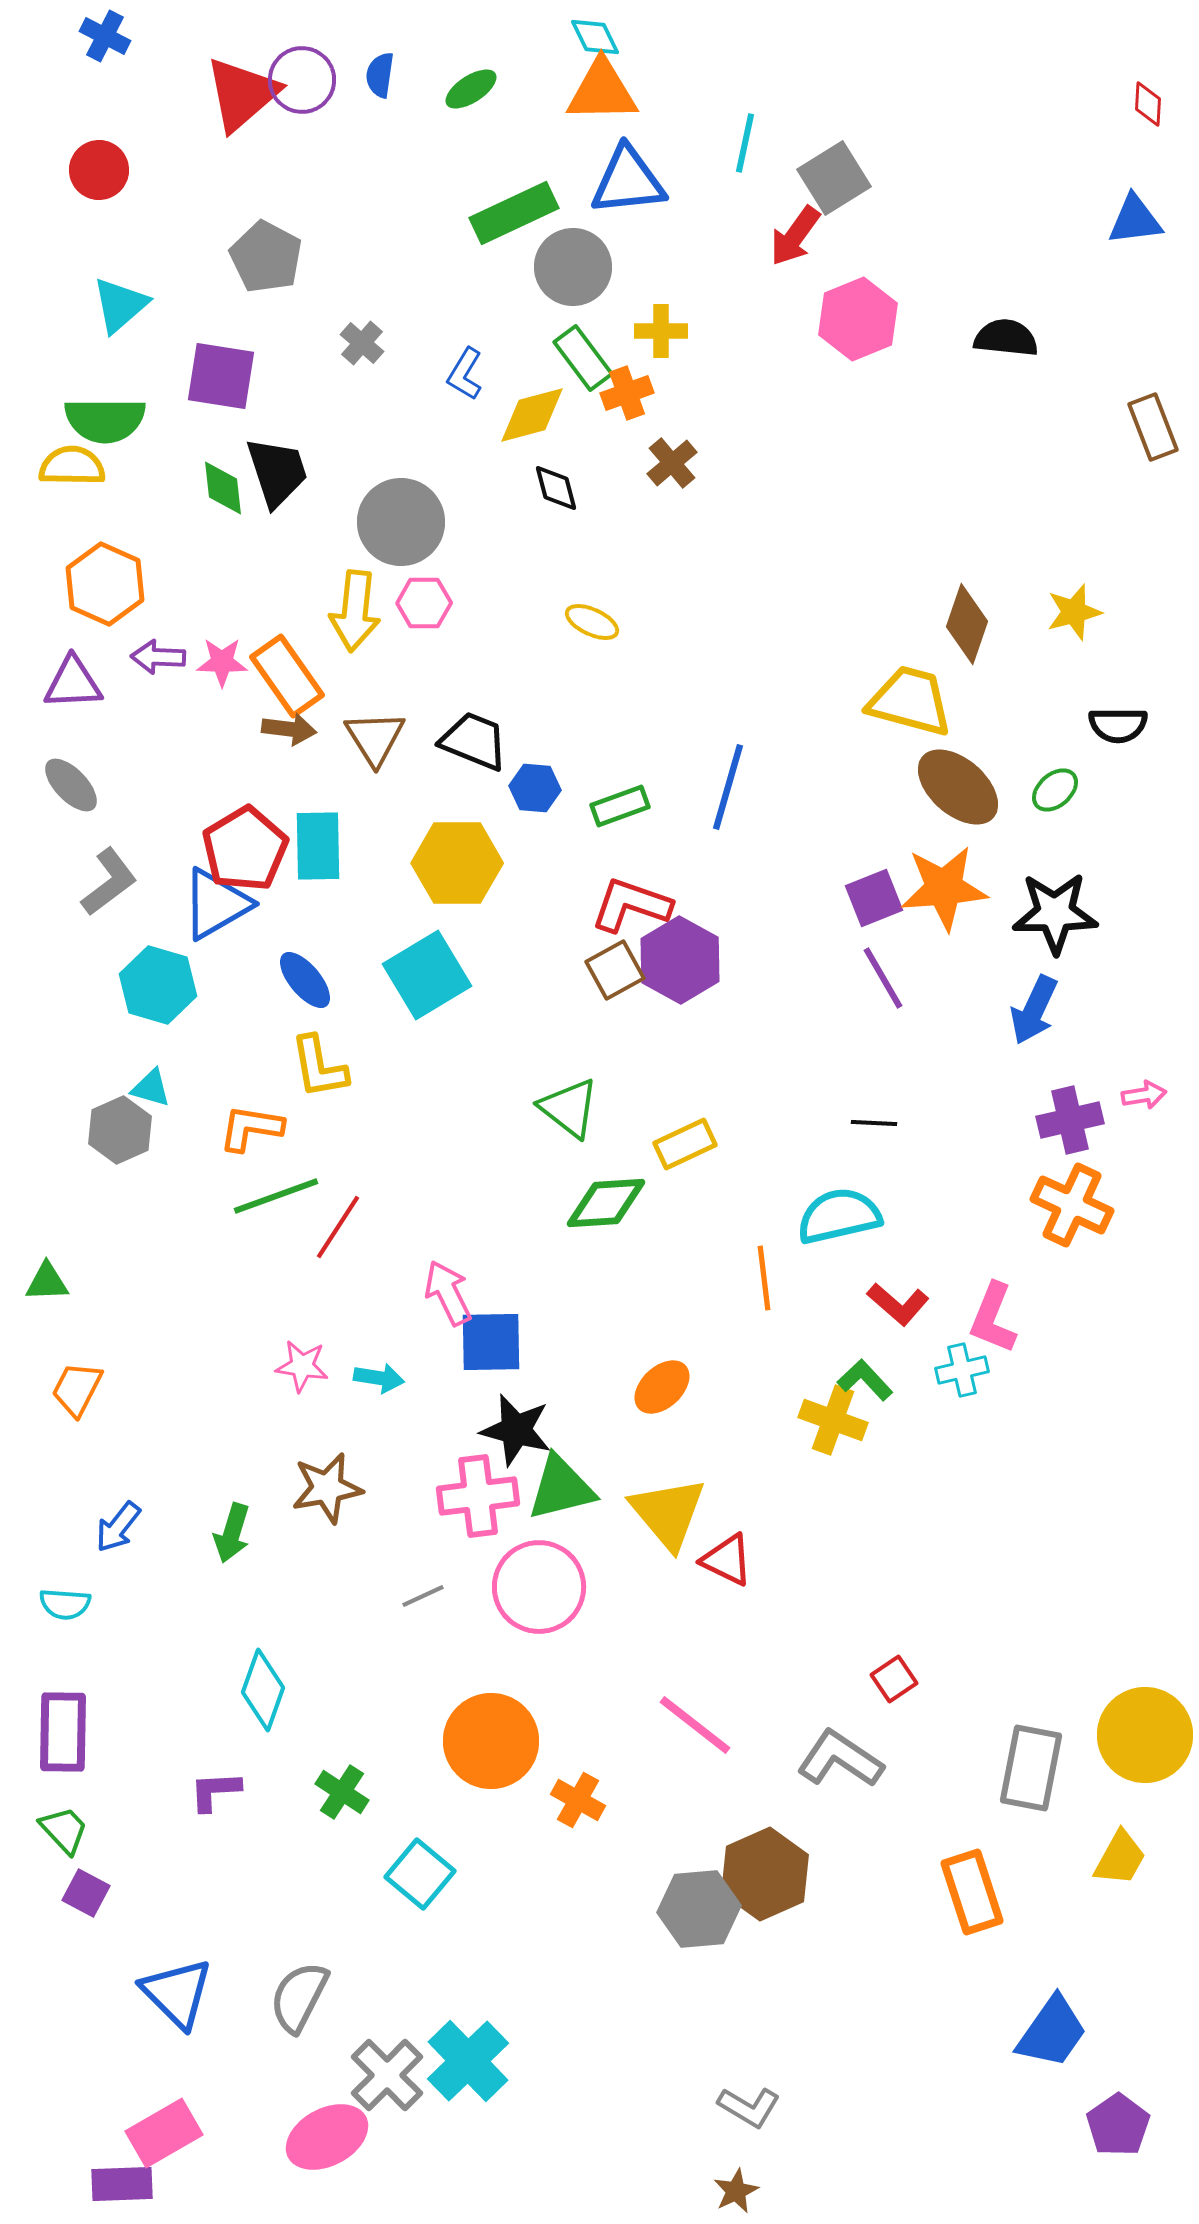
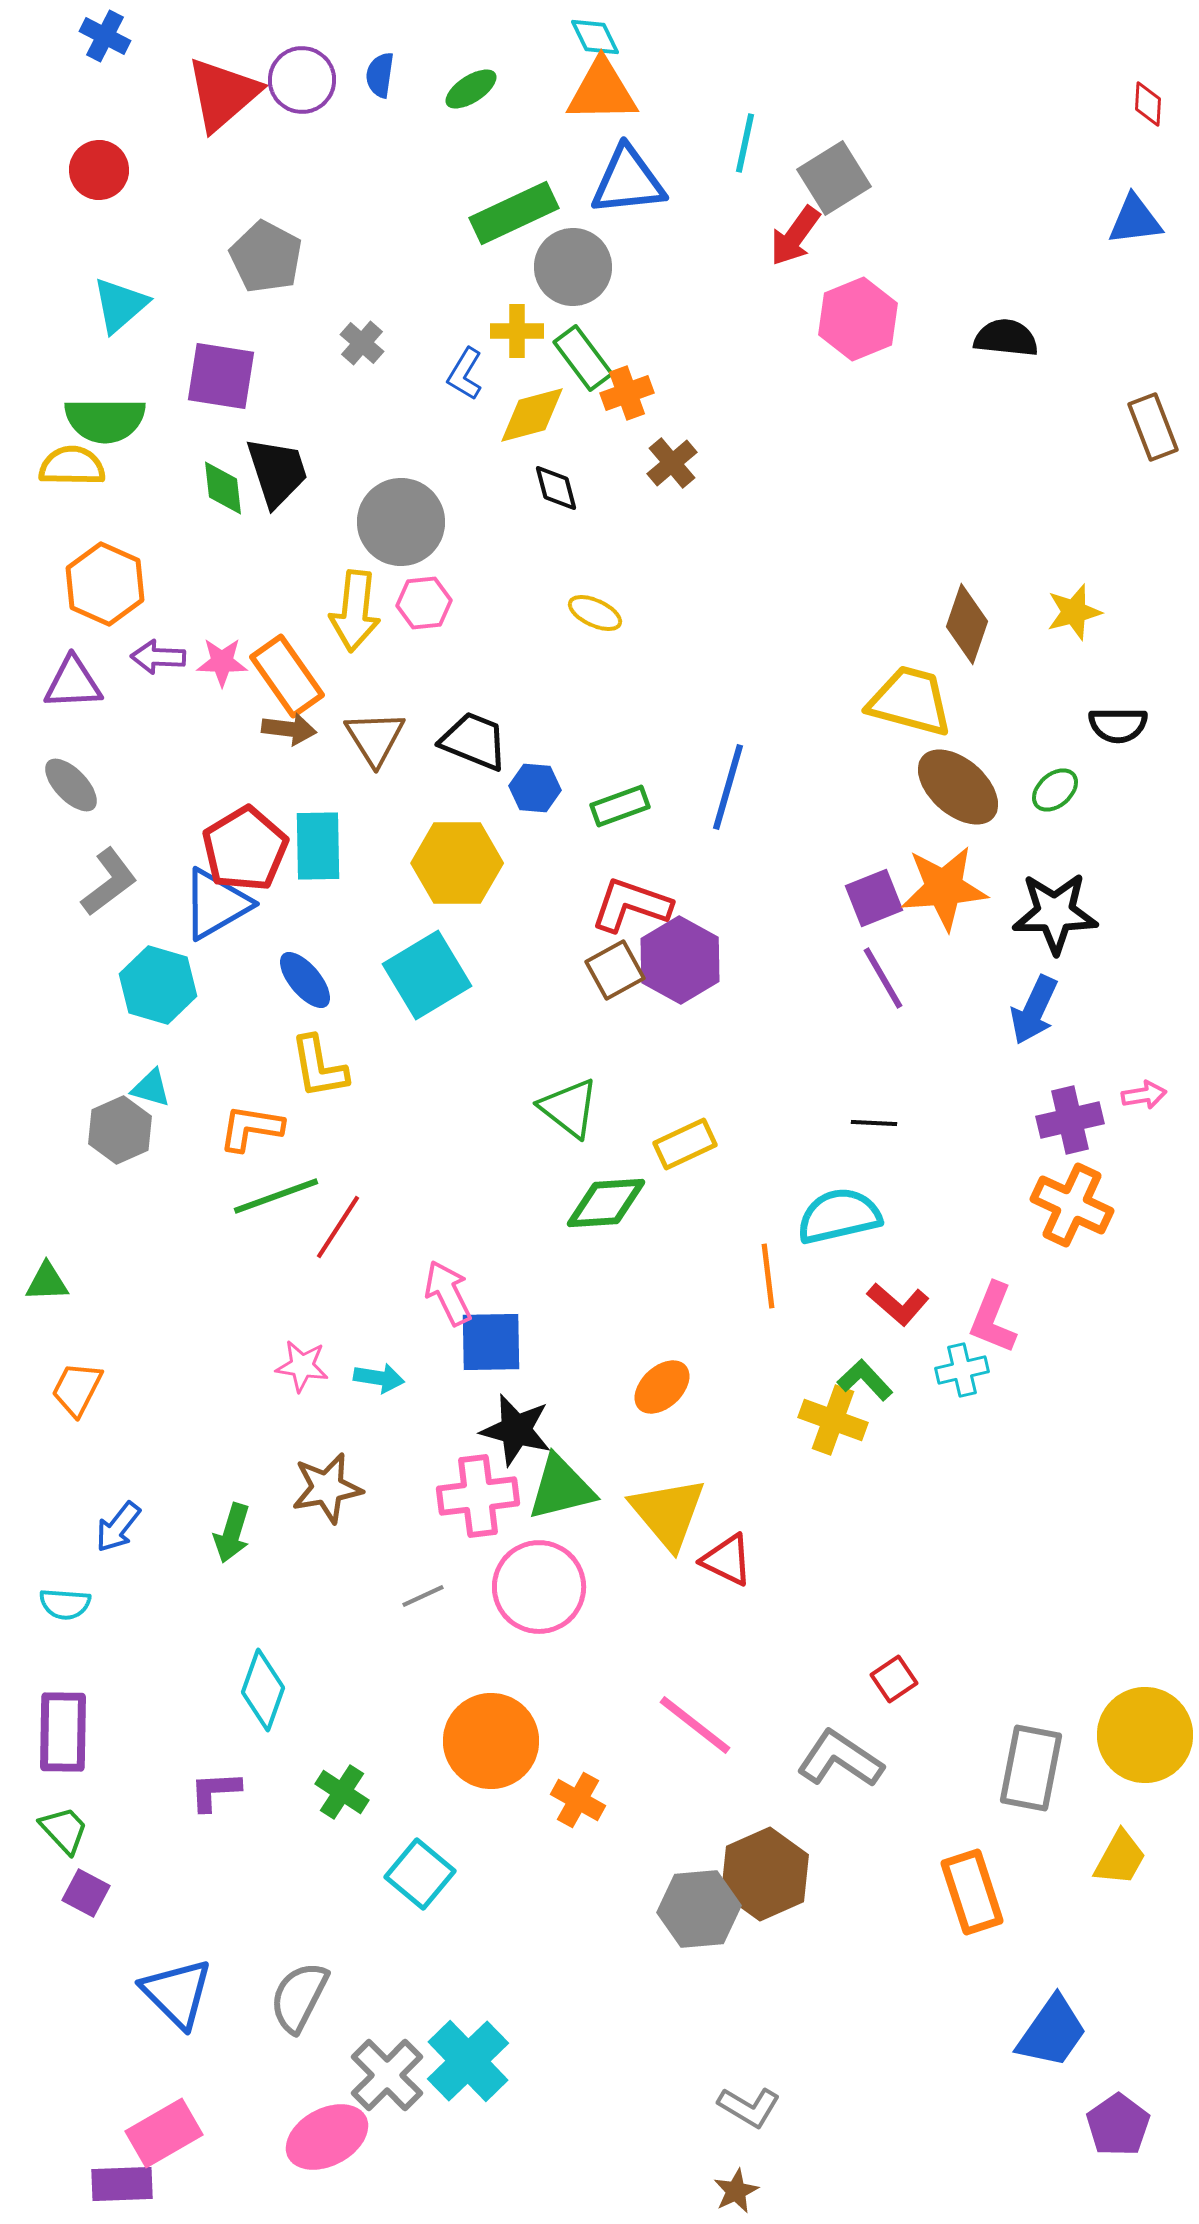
red triangle at (242, 94): moved 19 px left
yellow cross at (661, 331): moved 144 px left
pink hexagon at (424, 603): rotated 6 degrees counterclockwise
yellow ellipse at (592, 622): moved 3 px right, 9 px up
orange line at (764, 1278): moved 4 px right, 2 px up
